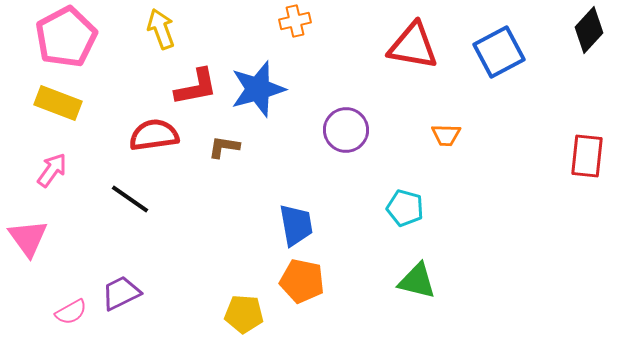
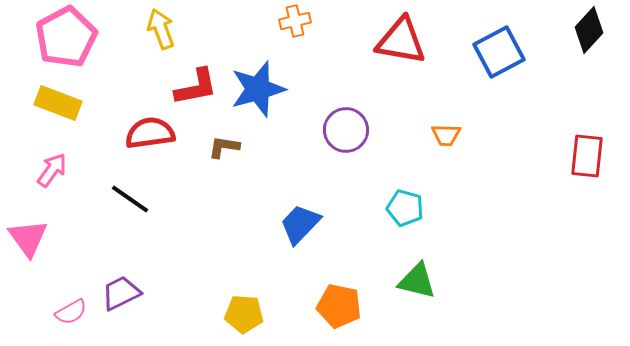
red triangle: moved 12 px left, 5 px up
red semicircle: moved 4 px left, 2 px up
blue trapezoid: moved 4 px right, 1 px up; rotated 126 degrees counterclockwise
orange pentagon: moved 37 px right, 25 px down
